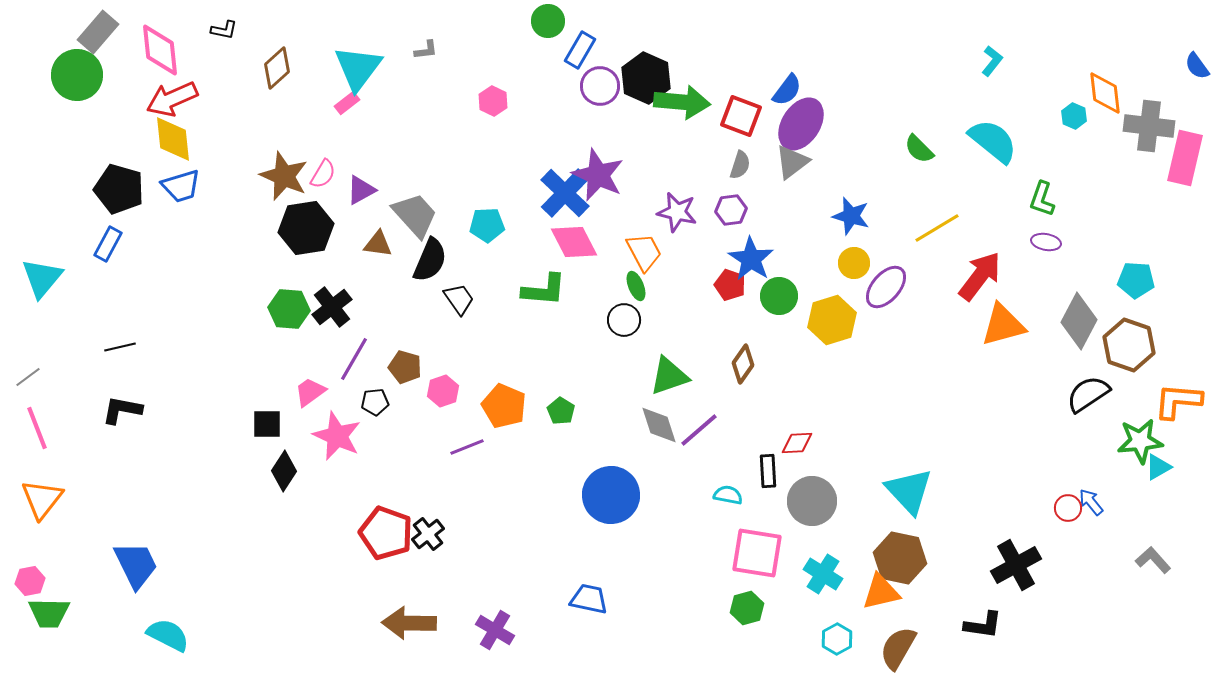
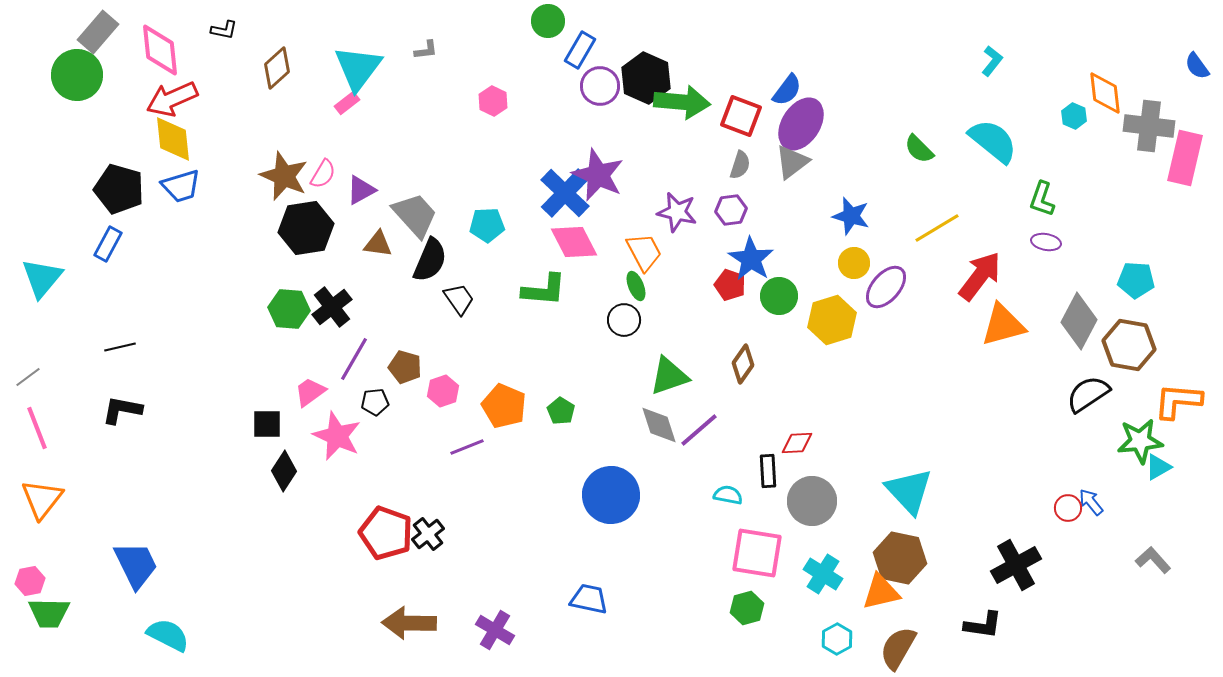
brown hexagon at (1129, 345): rotated 9 degrees counterclockwise
